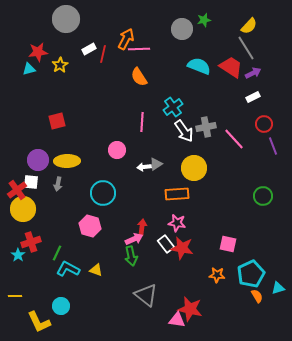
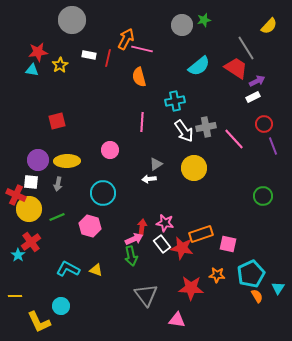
gray circle at (66, 19): moved 6 px right, 1 px down
yellow semicircle at (249, 26): moved 20 px right
gray circle at (182, 29): moved 4 px up
white rectangle at (89, 49): moved 6 px down; rotated 40 degrees clockwise
pink line at (139, 49): moved 3 px right; rotated 15 degrees clockwise
red line at (103, 54): moved 5 px right, 4 px down
cyan semicircle at (199, 66): rotated 120 degrees clockwise
red trapezoid at (231, 67): moved 5 px right, 1 px down
cyan triangle at (29, 69): moved 3 px right, 1 px down; rotated 24 degrees clockwise
purple arrow at (253, 73): moved 4 px right, 8 px down
orange semicircle at (139, 77): rotated 18 degrees clockwise
cyan cross at (173, 107): moved 2 px right, 6 px up; rotated 24 degrees clockwise
pink circle at (117, 150): moved 7 px left
white arrow at (144, 167): moved 5 px right, 12 px down
red cross at (17, 190): moved 1 px left, 5 px down; rotated 30 degrees counterclockwise
orange rectangle at (177, 194): moved 24 px right, 40 px down; rotated 15 degrees counterclockwise
yellow circle at (23, 209): moved 6 px right
pink star at (177, 223): moved 12 px left
red cross at (31, 242): rotated 18 degrees counterclockwise
white rectangle at (166, 244): moved 4 px left
green line at (57, 253): moved 36 px up; rotated 42 degrees clockwise
cyan triangle at (278, 288): rotated 40 degrees counterclockwise
gray triangle at (146, 295): rotated 15 degrees clockwise
red star at (190, 309): moved 1 px right, 21 px up; rotated 10 degrees counterclockwise
